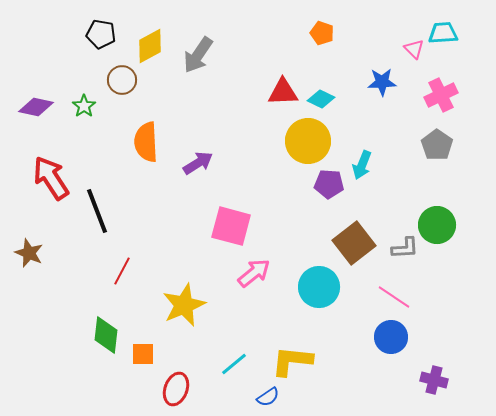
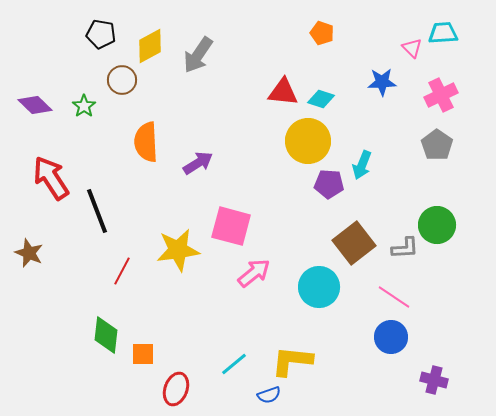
pink triangle: moved 2 px left, 1 px up
red triangle: rotated 8 degrees clockwise
cyan diamond: rotated 8 degrees counterclockwise
purple diamond: moved 1 px left, 2 px up; rotated 32 degrees clockwise
yellow star: moved 6 px left, 55 px up; rotated 15 degrees clockwise
blue semicircle: moved 1 px right, 2 px up; rotated 15 degrees clockwise
